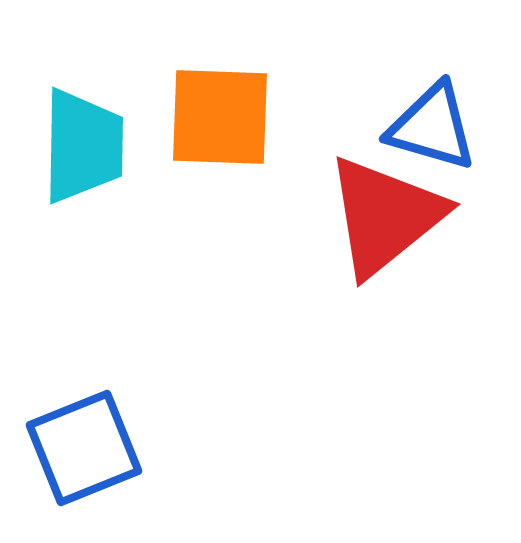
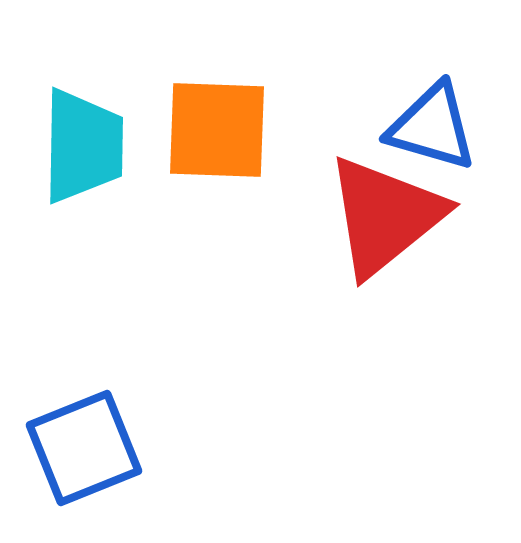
orange square: moved 3 px left, 13 px down
